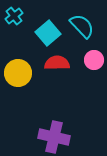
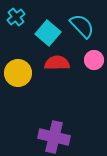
cyan cross: moved 2 px right, 1 px down
cyan square: rotated 10 degrees counterclockwise
